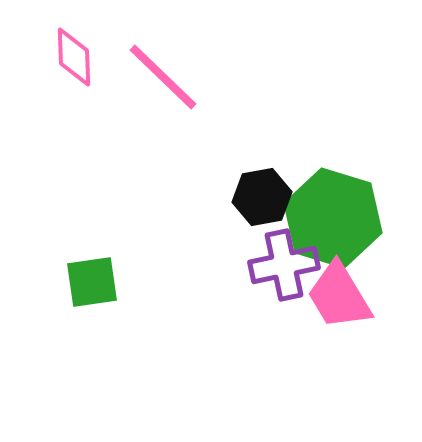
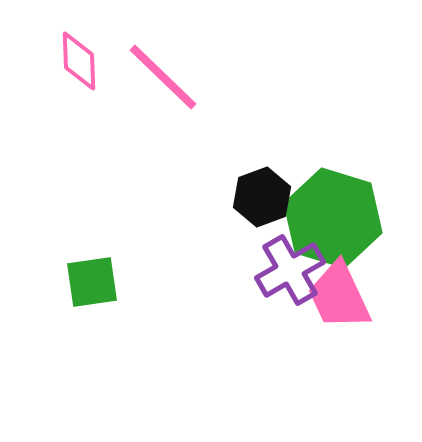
pink diamond: moved 5 px right, 4 px down
black hexagon: rotated 10 degrees counterclockwise
purple cross: moved 6 px right, 5 px down; rotated 18 degrees counterclockwise
pink trapezoid: rotated 6 degrees clockwise
